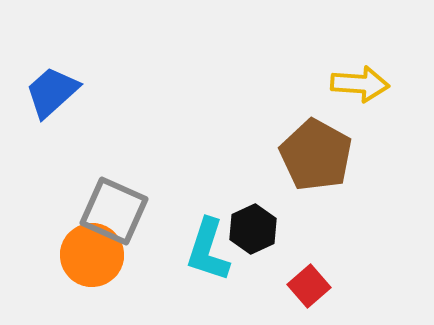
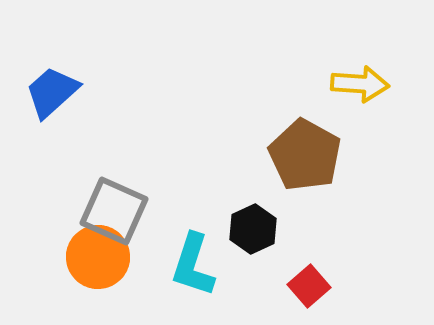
brown pentagon: moved 11 px left
cyan L-shape: moved 15 px left, 15 px down
orange circle: moved 6 px right, 2 px down
